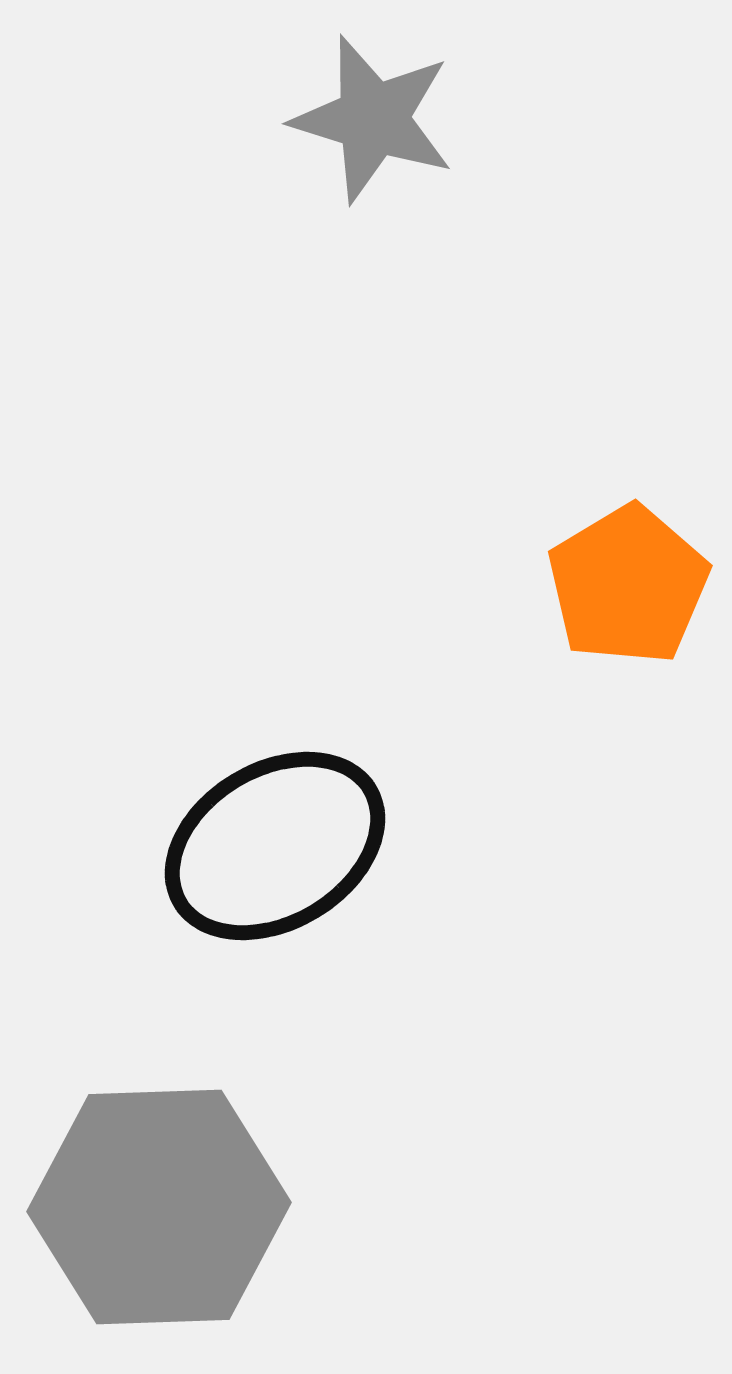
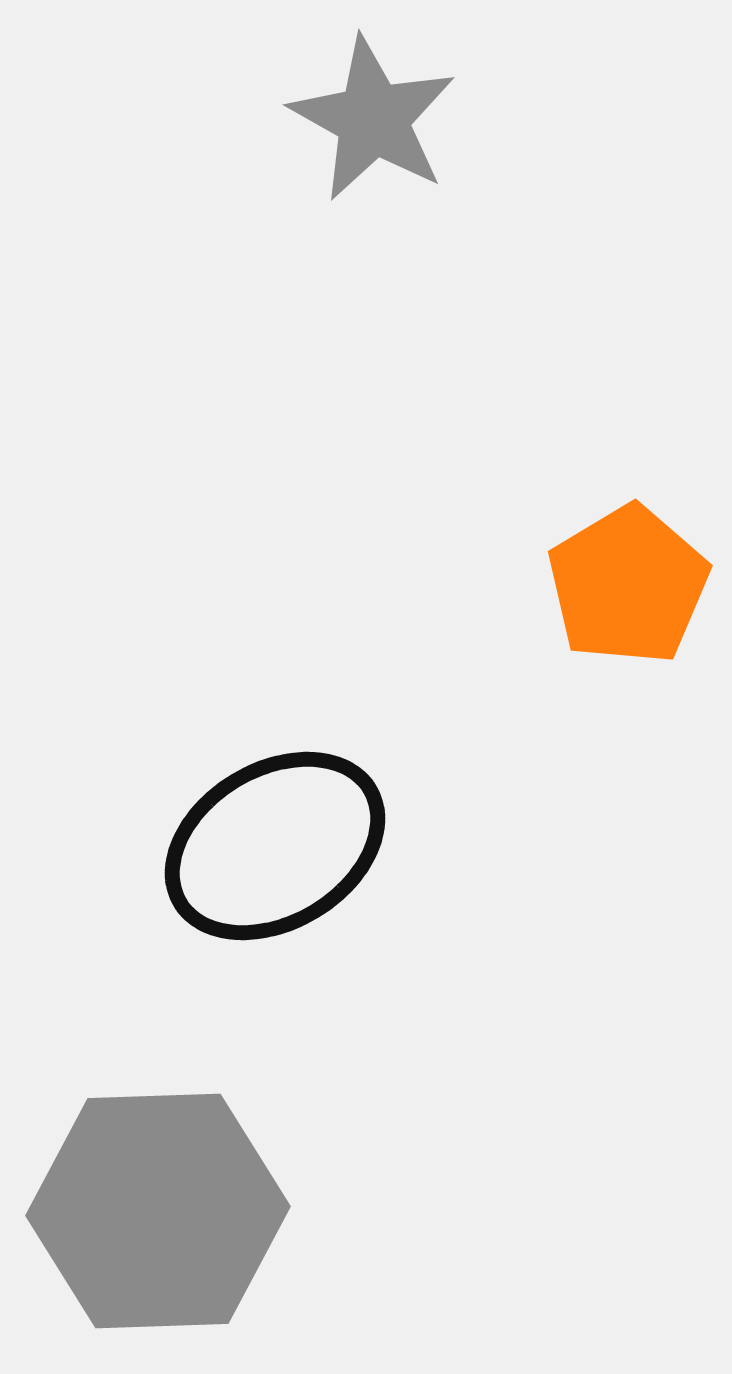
gray star: rotated 12 degrees clockwise
gray hexagon: moved 1 px left, 4 px down
